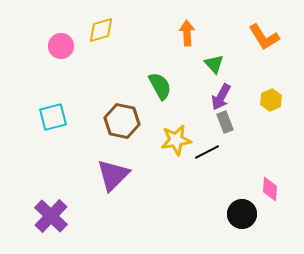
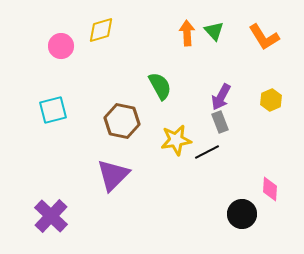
green triangle: moved 33 px up
cyan square: moved 7 px up
gray rectangle: moved 5 px left
